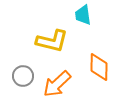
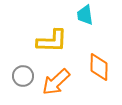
cyan trapezoid: moved 2 px right
yellow L-shape: rotated 12 degrees counterclockwise
orange arrow: moved 1 px left, 2 px up
